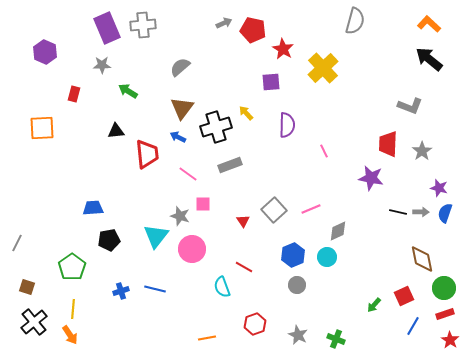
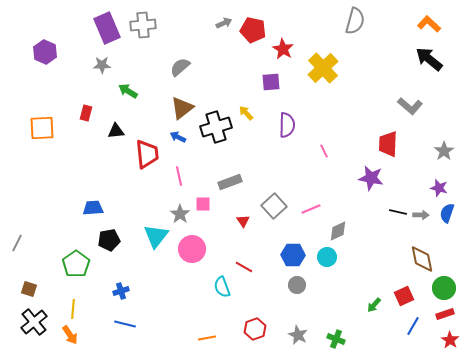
red rectangle at (74, 94): moved 12 px right, 19 px down
gray L-shape at (410, 106): rotated 20 degrees clockwise
brown triangle at (182, 108): rotated 15 degrees clockwise
gray star at (422, 151): moved 22 px right
gray rectangle at (230, 165): moved 17 px down
pink line at (188, 174): moved 9 px left, 2 px down; rotated 42 degrees clockwise
gray square at (274, 210): moved 4 px up
gray arrow at (421, 212): moved 3 px down
blue semicircle at (445, 213): moved 2 px right
gray star at (180, 216): moved 2 px up; rotated 18 degrees clockwise
blue hexagon at (293, 255): rotated 25 degrees clockwise
green pentagon at (72, 267): moved 4 px right, 3 px up
brown square at (27, 287): moved 2 px right, 2 px down
blue line at (155, 289): moved 30 px left, 35 px down
red hexagon at (255, 324): moved 5 px down
